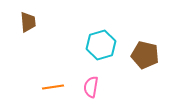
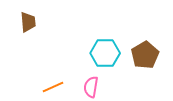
cyan hexagon: moved 4 px right, 8 px down; rotated 16 degrees clockwise
brown pentagon: rotated 28 degrees clockwise
orange line: rotated 15 degrees counterclockwise
